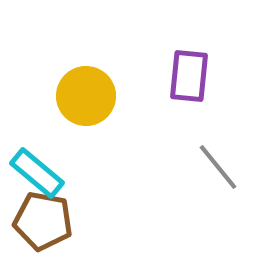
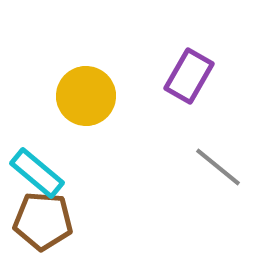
purple rectangle: rotated 24 degrees clockwise
gray line: rotated 12 degrees counterclockwise
brown pentagon: rotated 6 degrees counterclockwise
